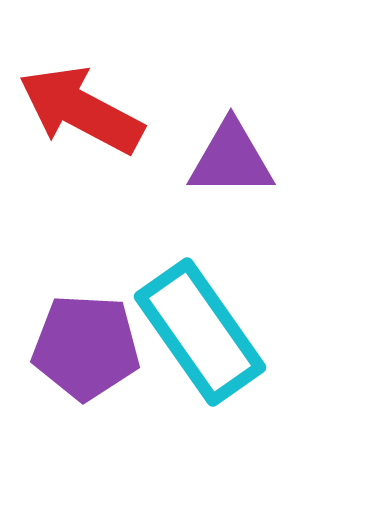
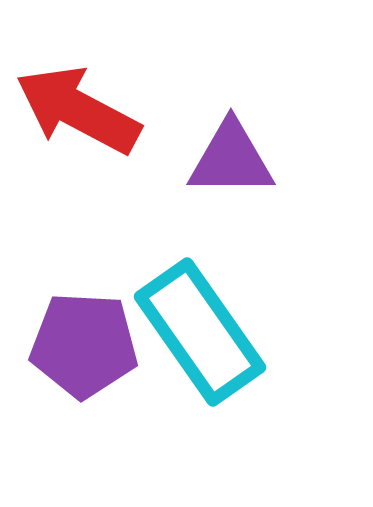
red arrow: moved 3 px left
purple pentagon: moved 2 px left, 2 px up
